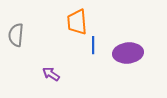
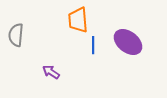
orange trapezoid: moved 1 px right, 2 px up
purple ellipse: moved 11 px up; rotated 44 degrees clockwise
purple arrow: moved 2 px up
